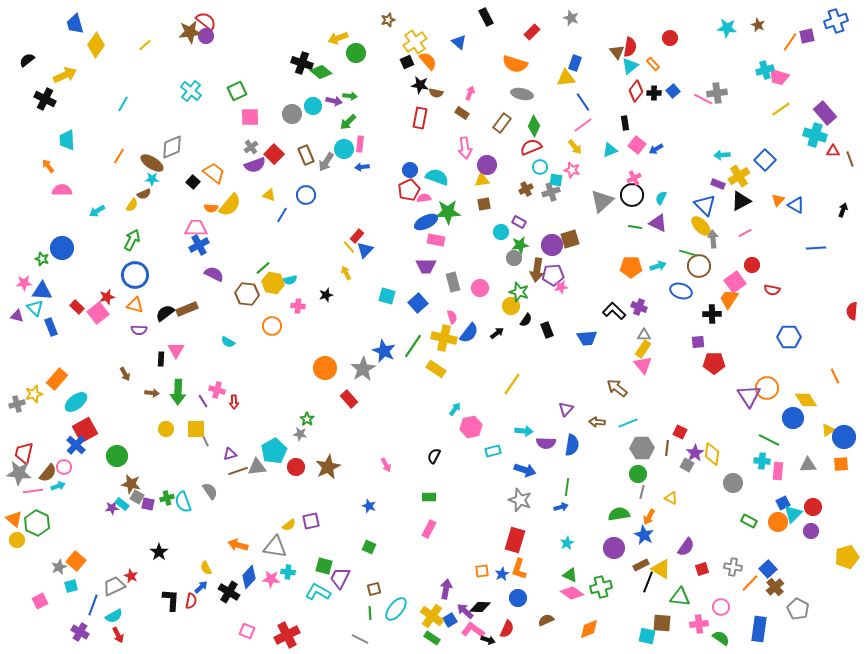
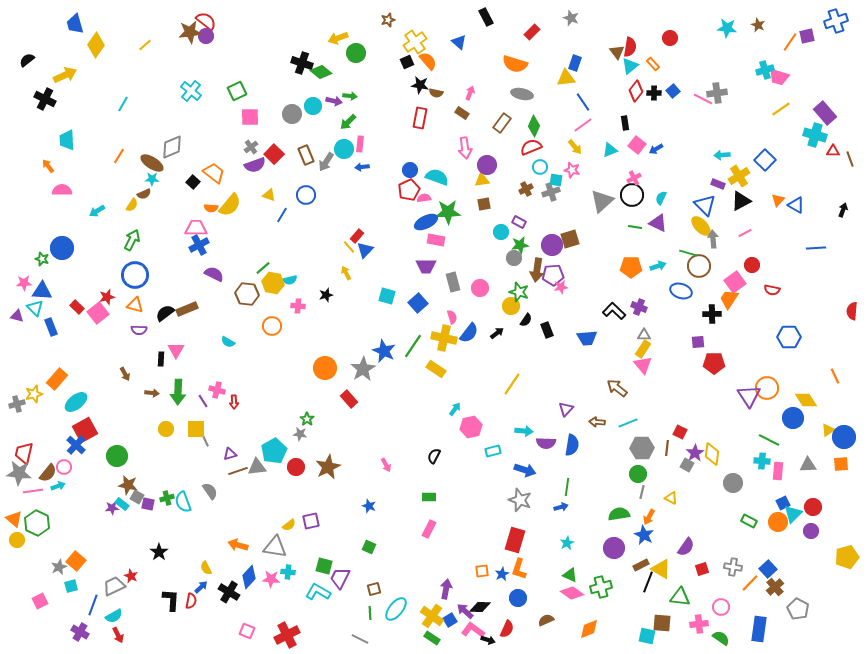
brown star at (131, 484): moved 3 px left, 1 px down
